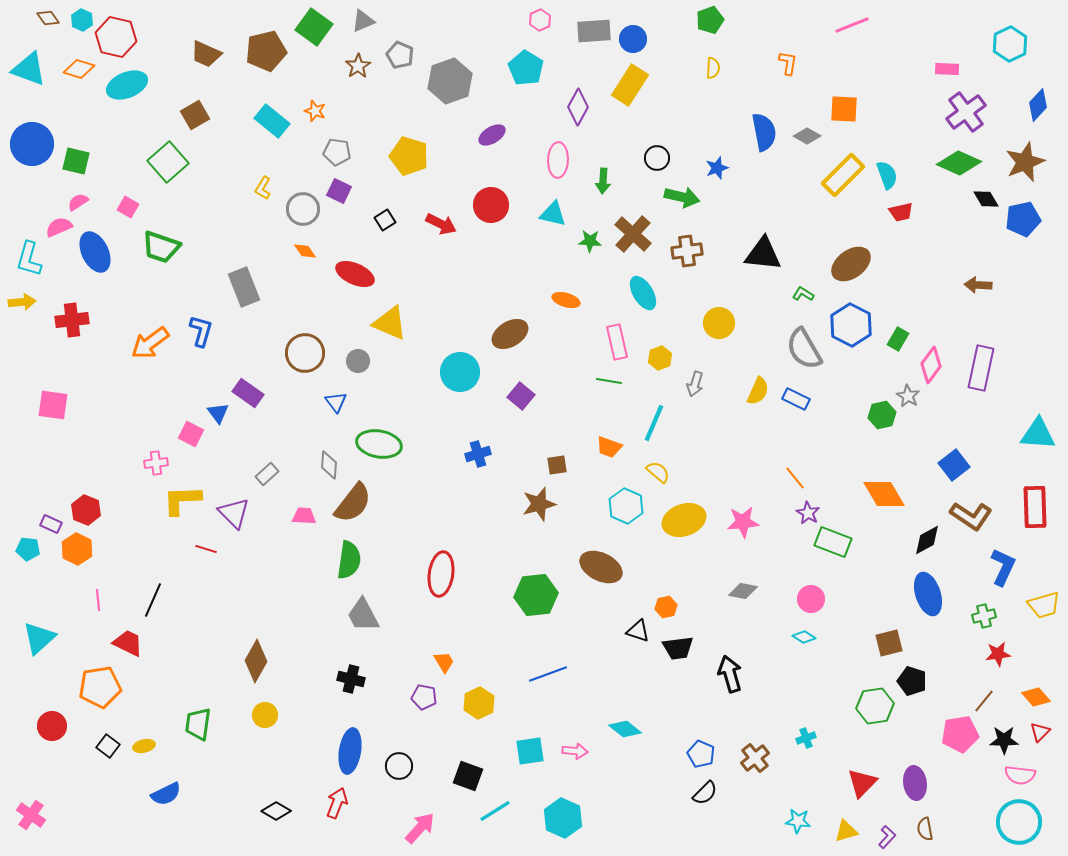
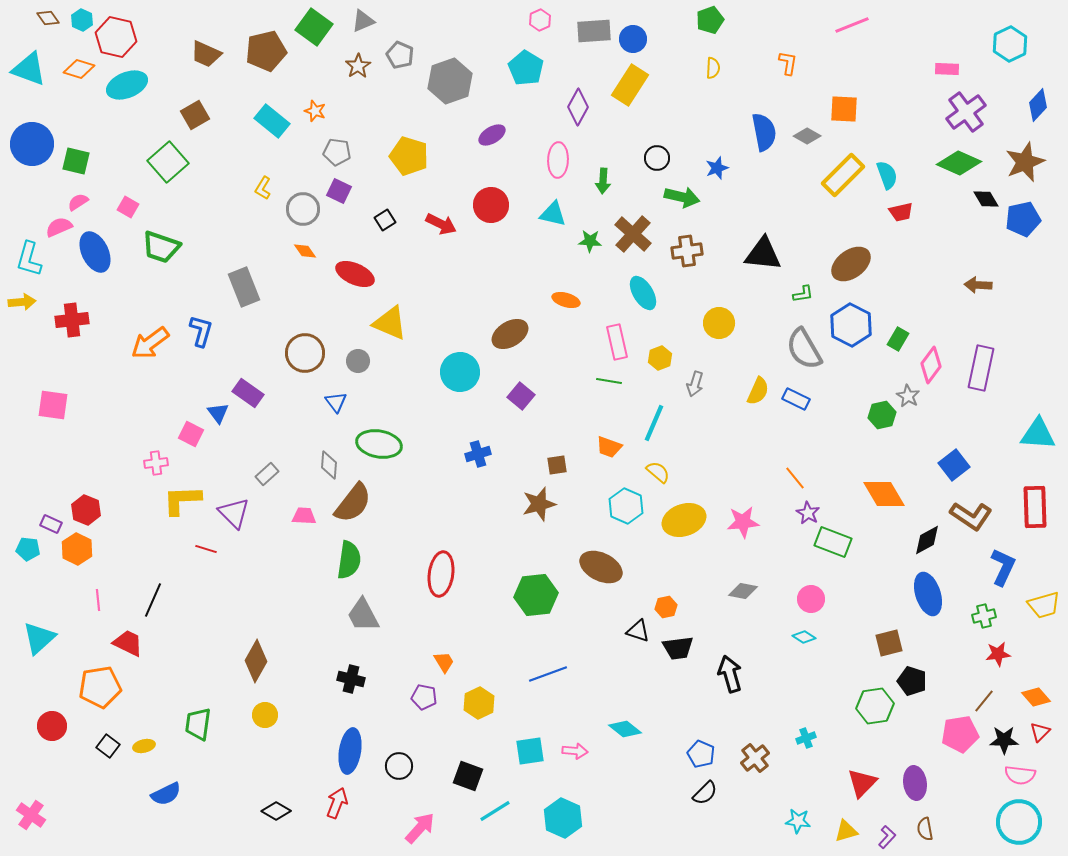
green L-shape at (803, 294): rotated 140 degrees clockwise
